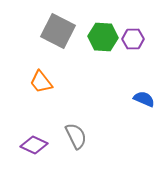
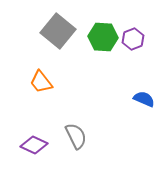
gray square: rotated 12 degrees clockwise
purple hexagon: rotated 20 degrees counterclockwise
